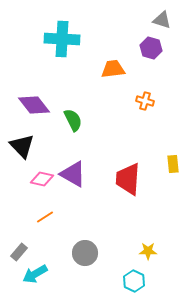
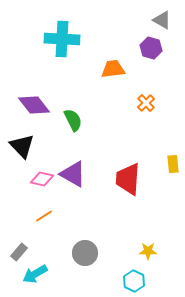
gray triangle: rotated 12 degrees clockwise
orange cross: moved 1 px right, 2 px down; rotated 30 degrees clockwise
orange line: moved 1 px left, 1 px up
